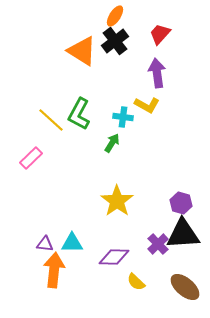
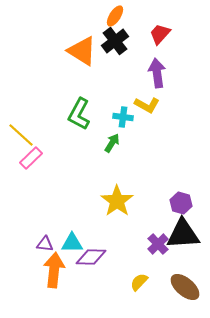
yellow line: moved 30 px left, 15 px down
purple diamond: moved 23 px left
yellow semicircle: moved 3 px right; rotated 90 degrees clockwise
